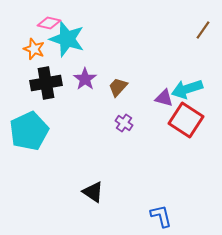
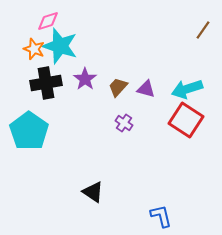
pink diamond: moved 1 px left, 2 px up; rotated 30 degrees counterclockwise
cyan star: moved 7 px left, 7 px down
purple triangle: moved 18 px left, 9 px up
cyan pentagon: rotated 12 degrees counterclockwise
